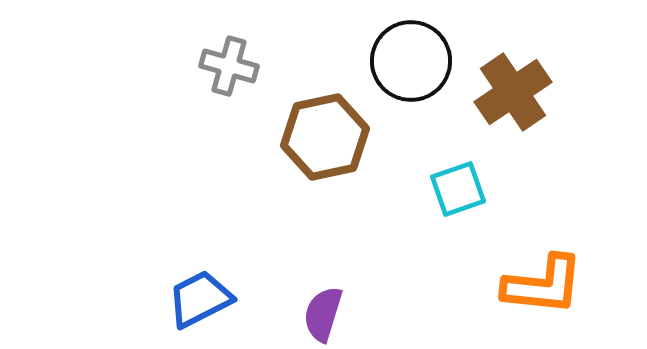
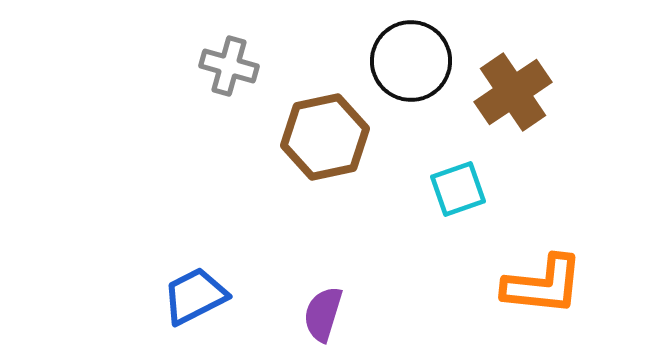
blue trapezoid: moved 5 px left, 3 px up
